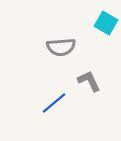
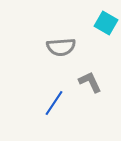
gray L-shape: moved 1 px right, 1 px down
blue line: rotated 16 degrees counterclockwise
